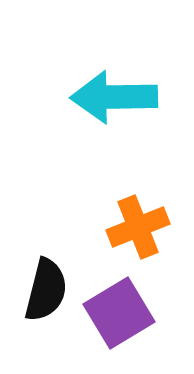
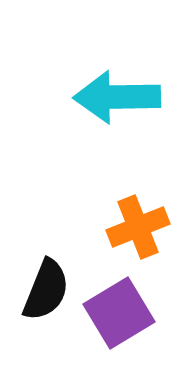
cyan arrow: moved 3 px right
black semicircle: rotated 8 degrees clockwise
